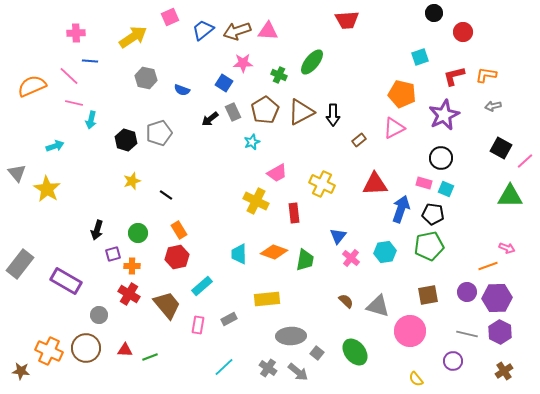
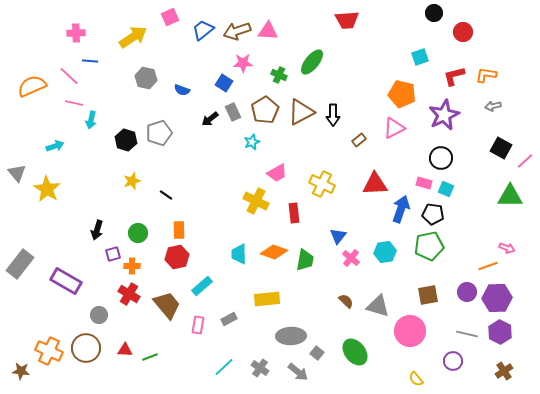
orange rectangle at (179, 230): rotated 30 degrees clockwise
gray cross at (268, 368): moved 8 px left
